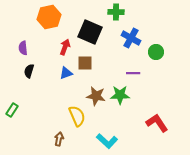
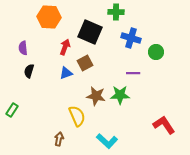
orange hexagon: rotated 15 degrees clockwise
blue cross: rotated 12 degrees counterclockwise
brown square: rotated 28 degrees counterclockwise
red L-shape: moved 7 px right, 2 px down
